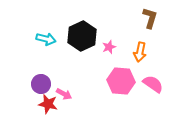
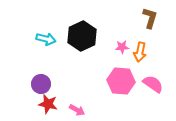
pink star: moved 13 px right; rotated 16 degrees clockwise
pink arrow: moved 13 px right, 16 px down
